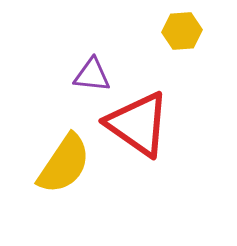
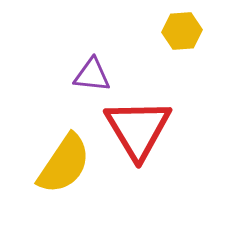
red triangle: moved 5 px down; rotated 24 degrees clockwise
